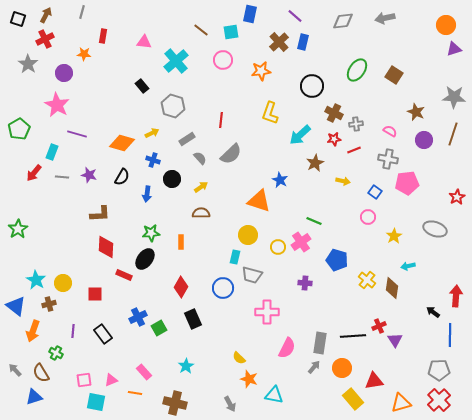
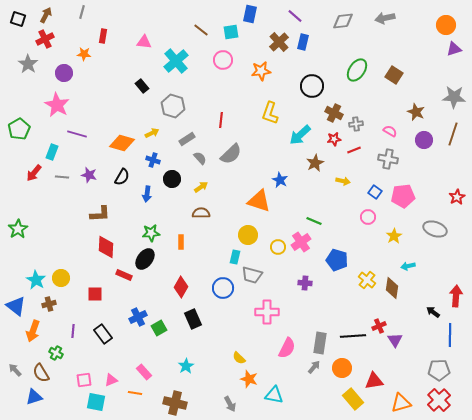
pink pentagon at (407, 183): moved 4 px left, 13 px down
yellow circle at (63, 283): moved 2 px left, 5 px up
